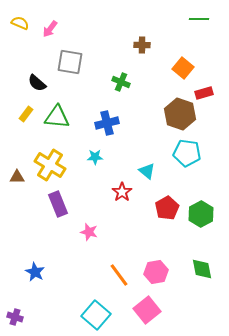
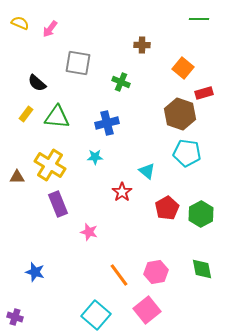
gray square: moved 8 px right, 1 px down
blue star: rotated 12 degrees counterclockwise
